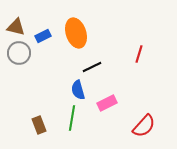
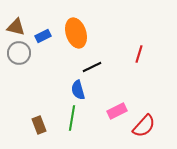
pink rectangle: moved 10 px right, 8 px down
